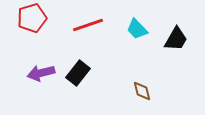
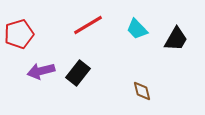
red pentagon: moved 13 px left, 16 px down
red line: rotated 12 degrees counterclockwise
purple arrow: moved 2 px up
